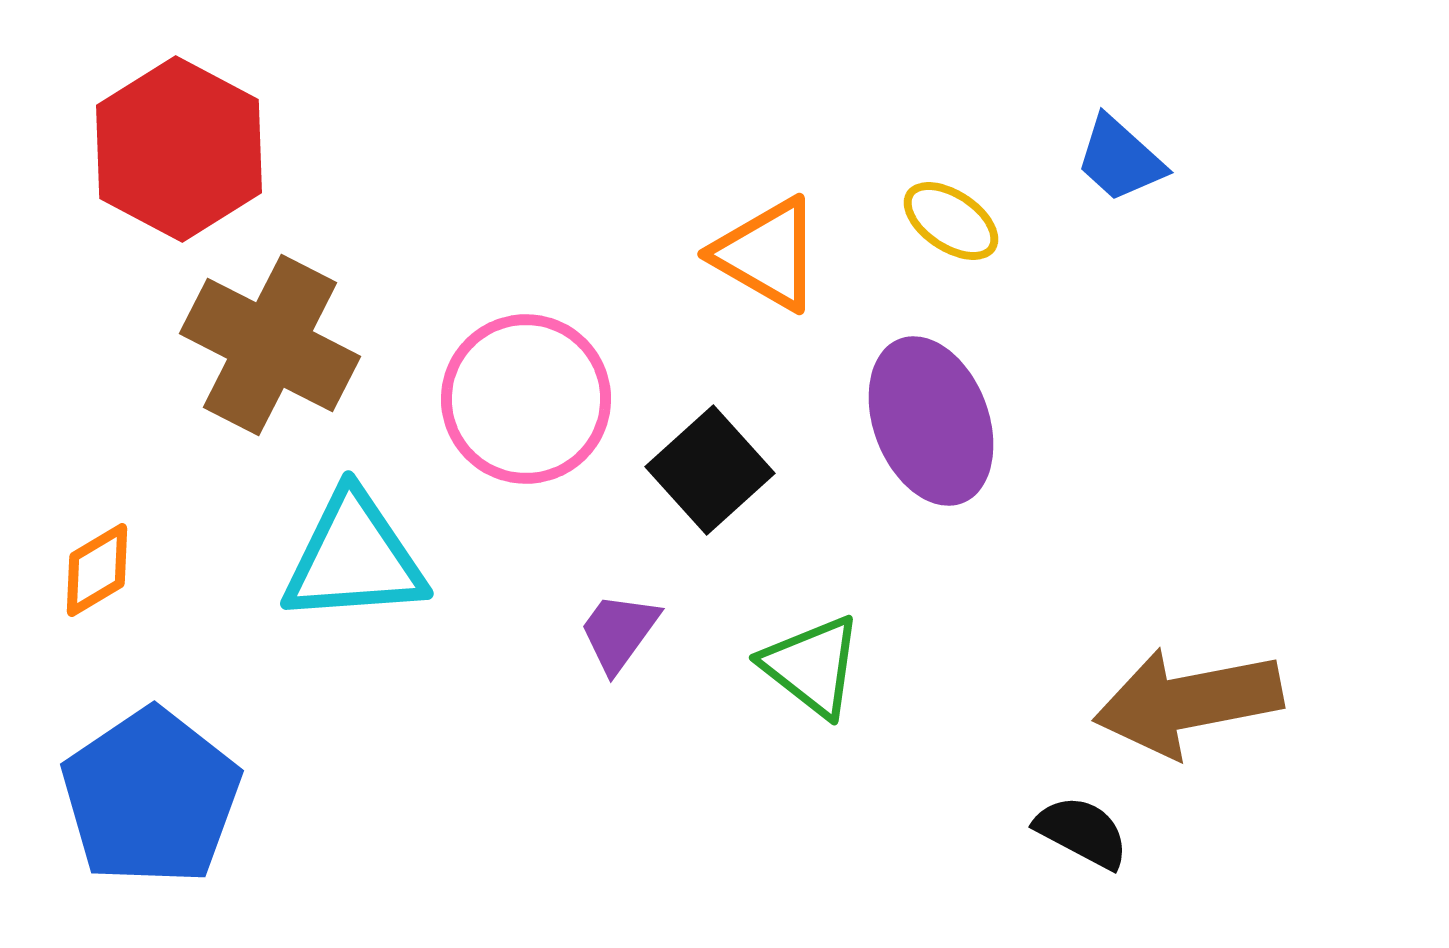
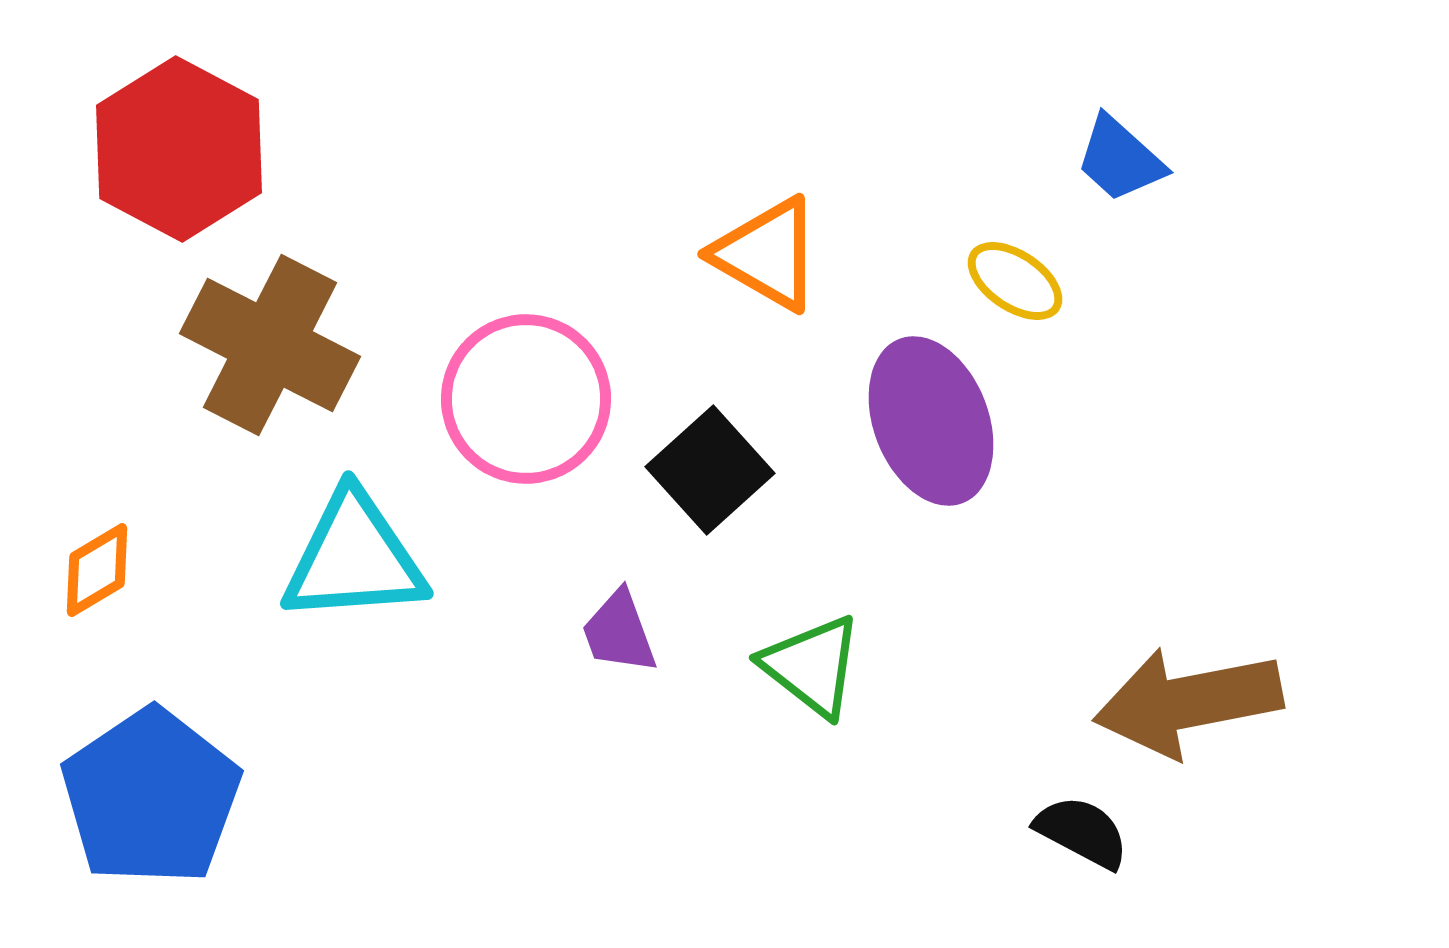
yellow ellipse: moved 64 px right, 60 px down
purple trapezoid: rotated 56 degrees counterclockwise
